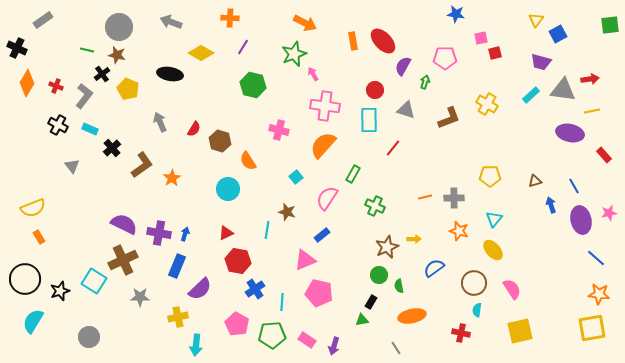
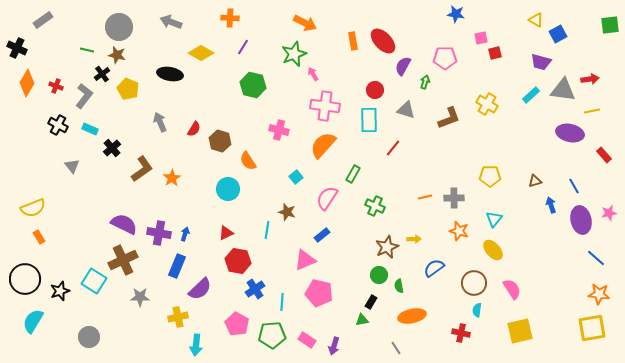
yellow triangle at (536, 20): rotated 35 degrees counterclockwise
brown L-shape at (142, 165): moved 4 px down
